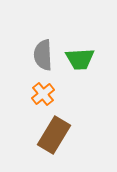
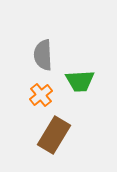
green trapezoid: moved 22 px down
orange cross: moved 2 px left, 1 px down
